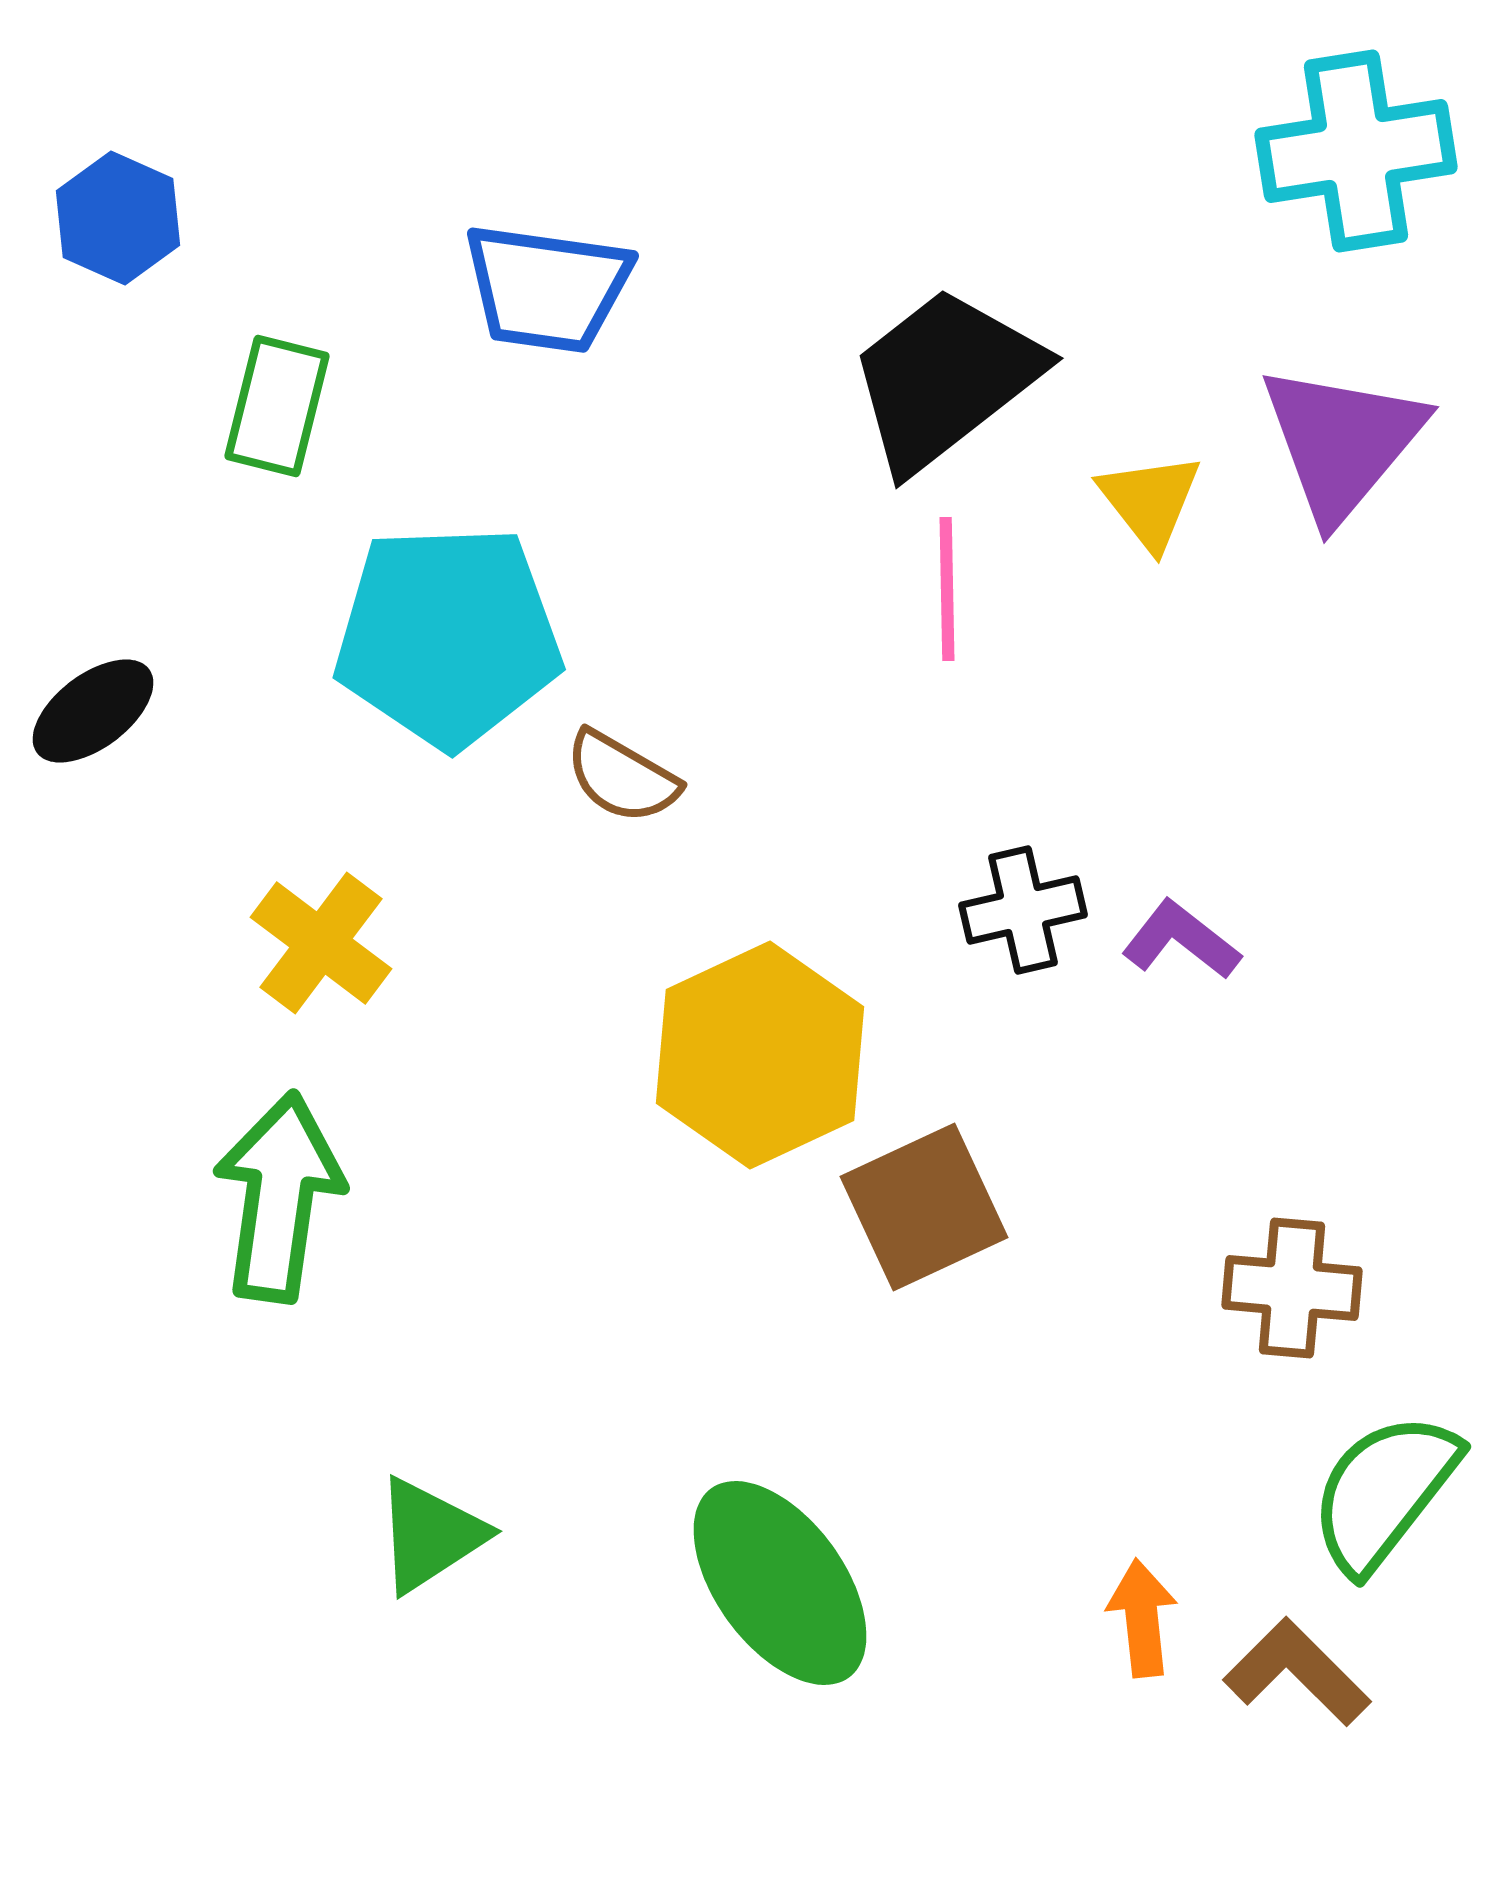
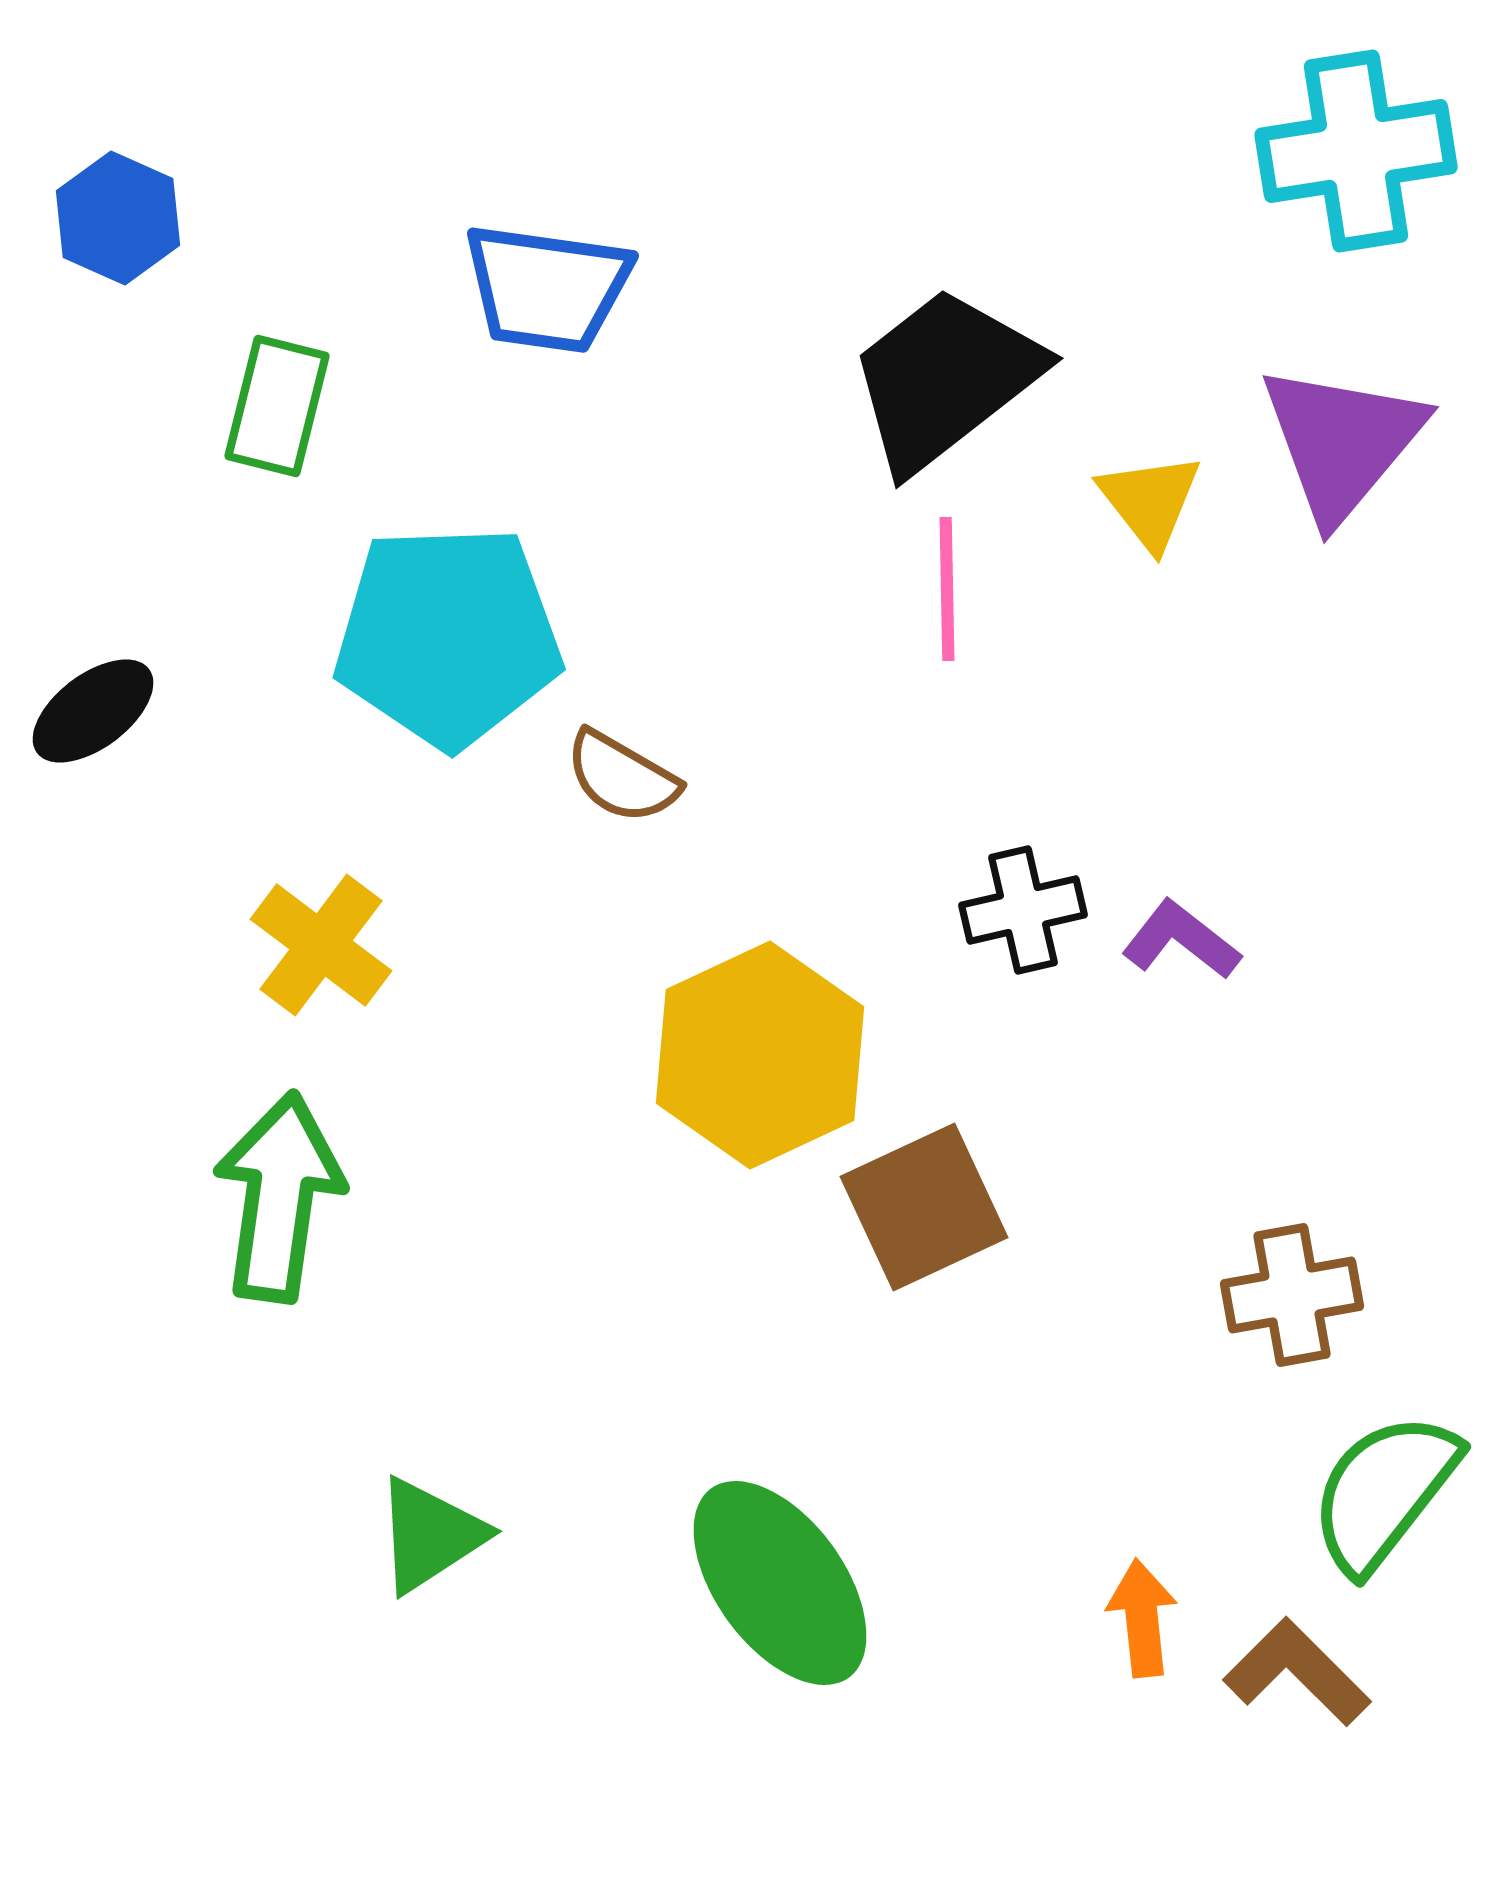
yellow cross: moved 2 px down
brown cross: moved 7 px down; rotated 15 degrees counterclockwise
